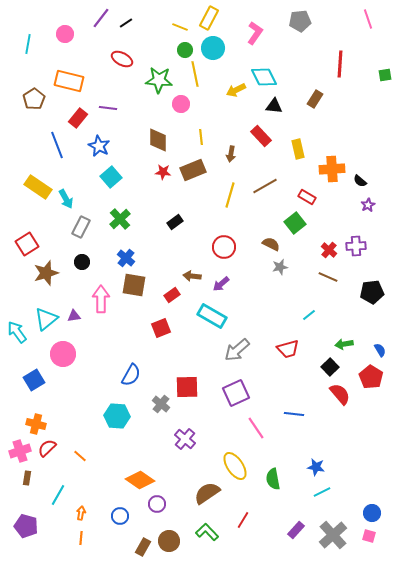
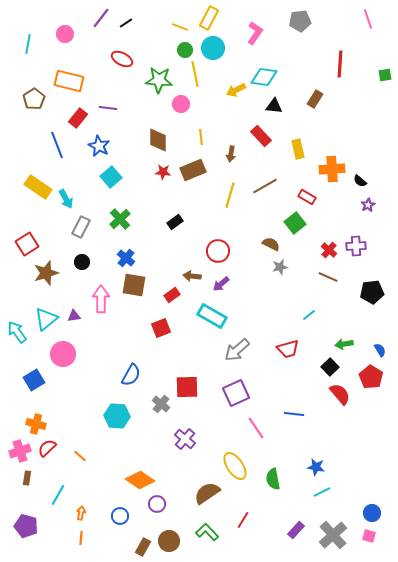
cyan diamond at (264, 77): rotated 56 degrees counterclockwise
red circle at (224, 247): moved 6 px left, 4 px down
